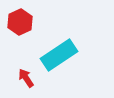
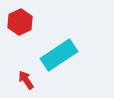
red arrow: moved 2 px down
